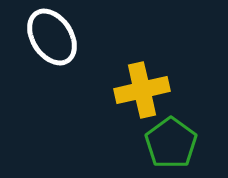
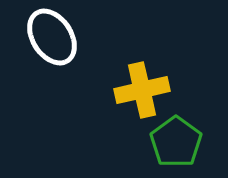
green pentagon: moved 5 px right, 1 px up
